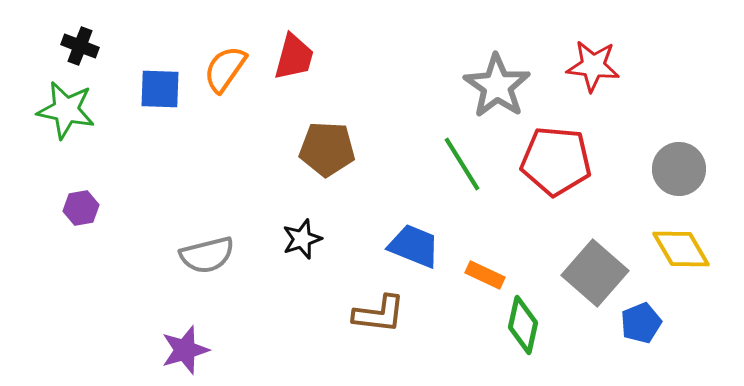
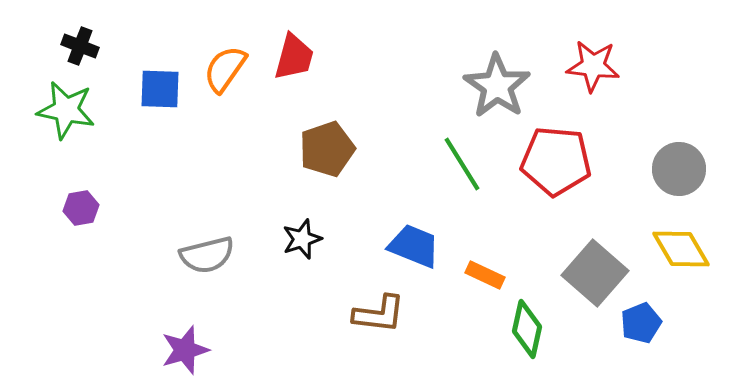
brown pentagon: rotated 22 degrees counterclockwise
green diamond: moved 4 px right, 4 px down
